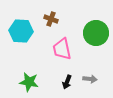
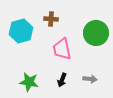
brown cross: rotated 16 degrees counterclockwise
cyan hexagon: rotated 20 degrees counterclockwise
black arrow: moved 5 px left, 2 px up
